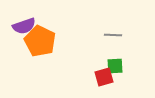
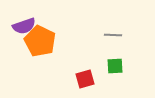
red square: moved 19 px left, 2 px down
